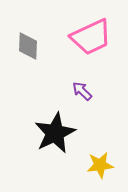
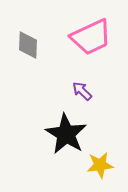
gray diamond: moved 1 px up
black star: moved 11 px right, 1 px down; rotated 15 degrees counterclockwise
